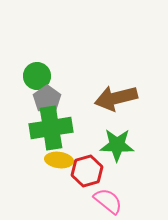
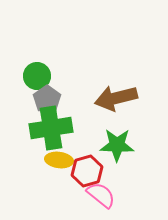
pink semicircle: moved 7 px left, 6 px up
